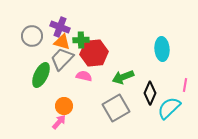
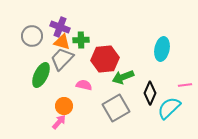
cyan ellipse: rotated 15 degrees clockwise
red hexagon: moved 11 px right, 6 px down
pink semicircle: moved 9 px down
pink line: rotated 72 degrees clockwise
